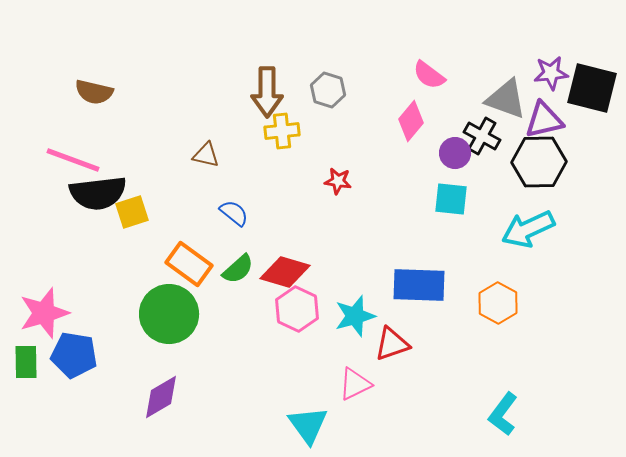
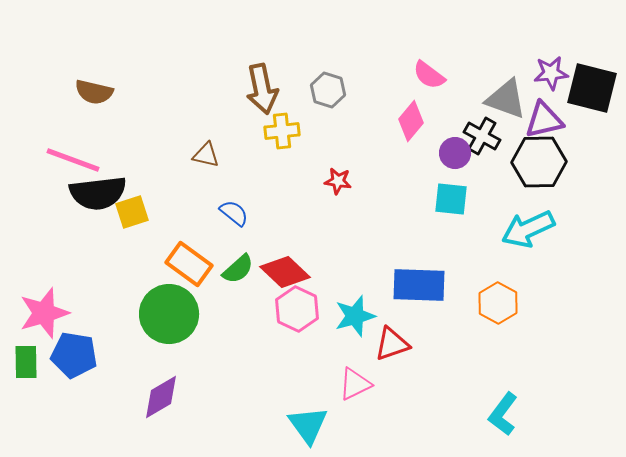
brown arrow: moved 5 px left, 3 px up; rotated 12 degrees counterclockwise
red diamond: rotated 27 degrees clockwise
